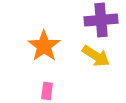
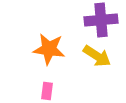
orange star: moved 5 px right, 3 px down; rotated 28 degrees counterclockwise
yellow arrow: moved 1 px right
